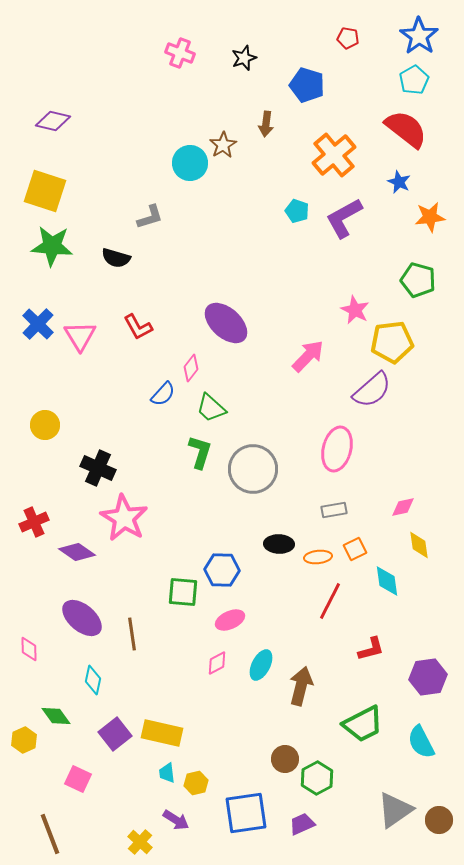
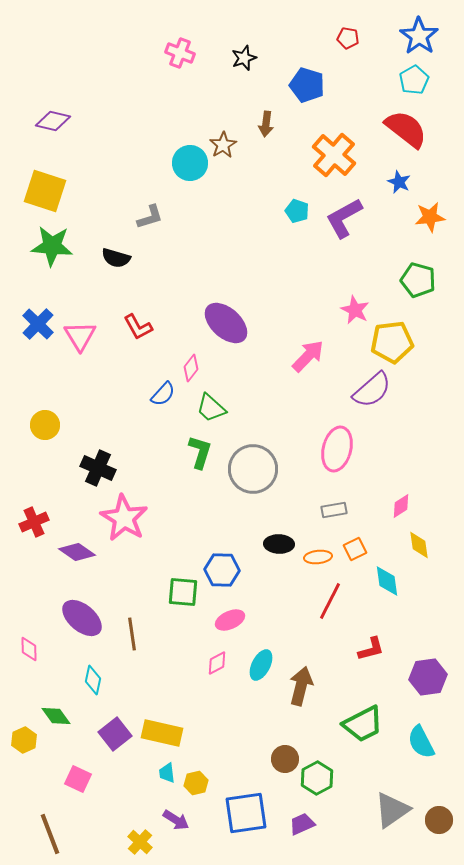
orange cross at (334, 155): rotated 9 degrees counterclockwise
pink diamond at (403, 507): moved 2 px left, 1 px up; rotated 20 degrees counterclockwise
gray triangle at (395, 810): moved 3 px left
